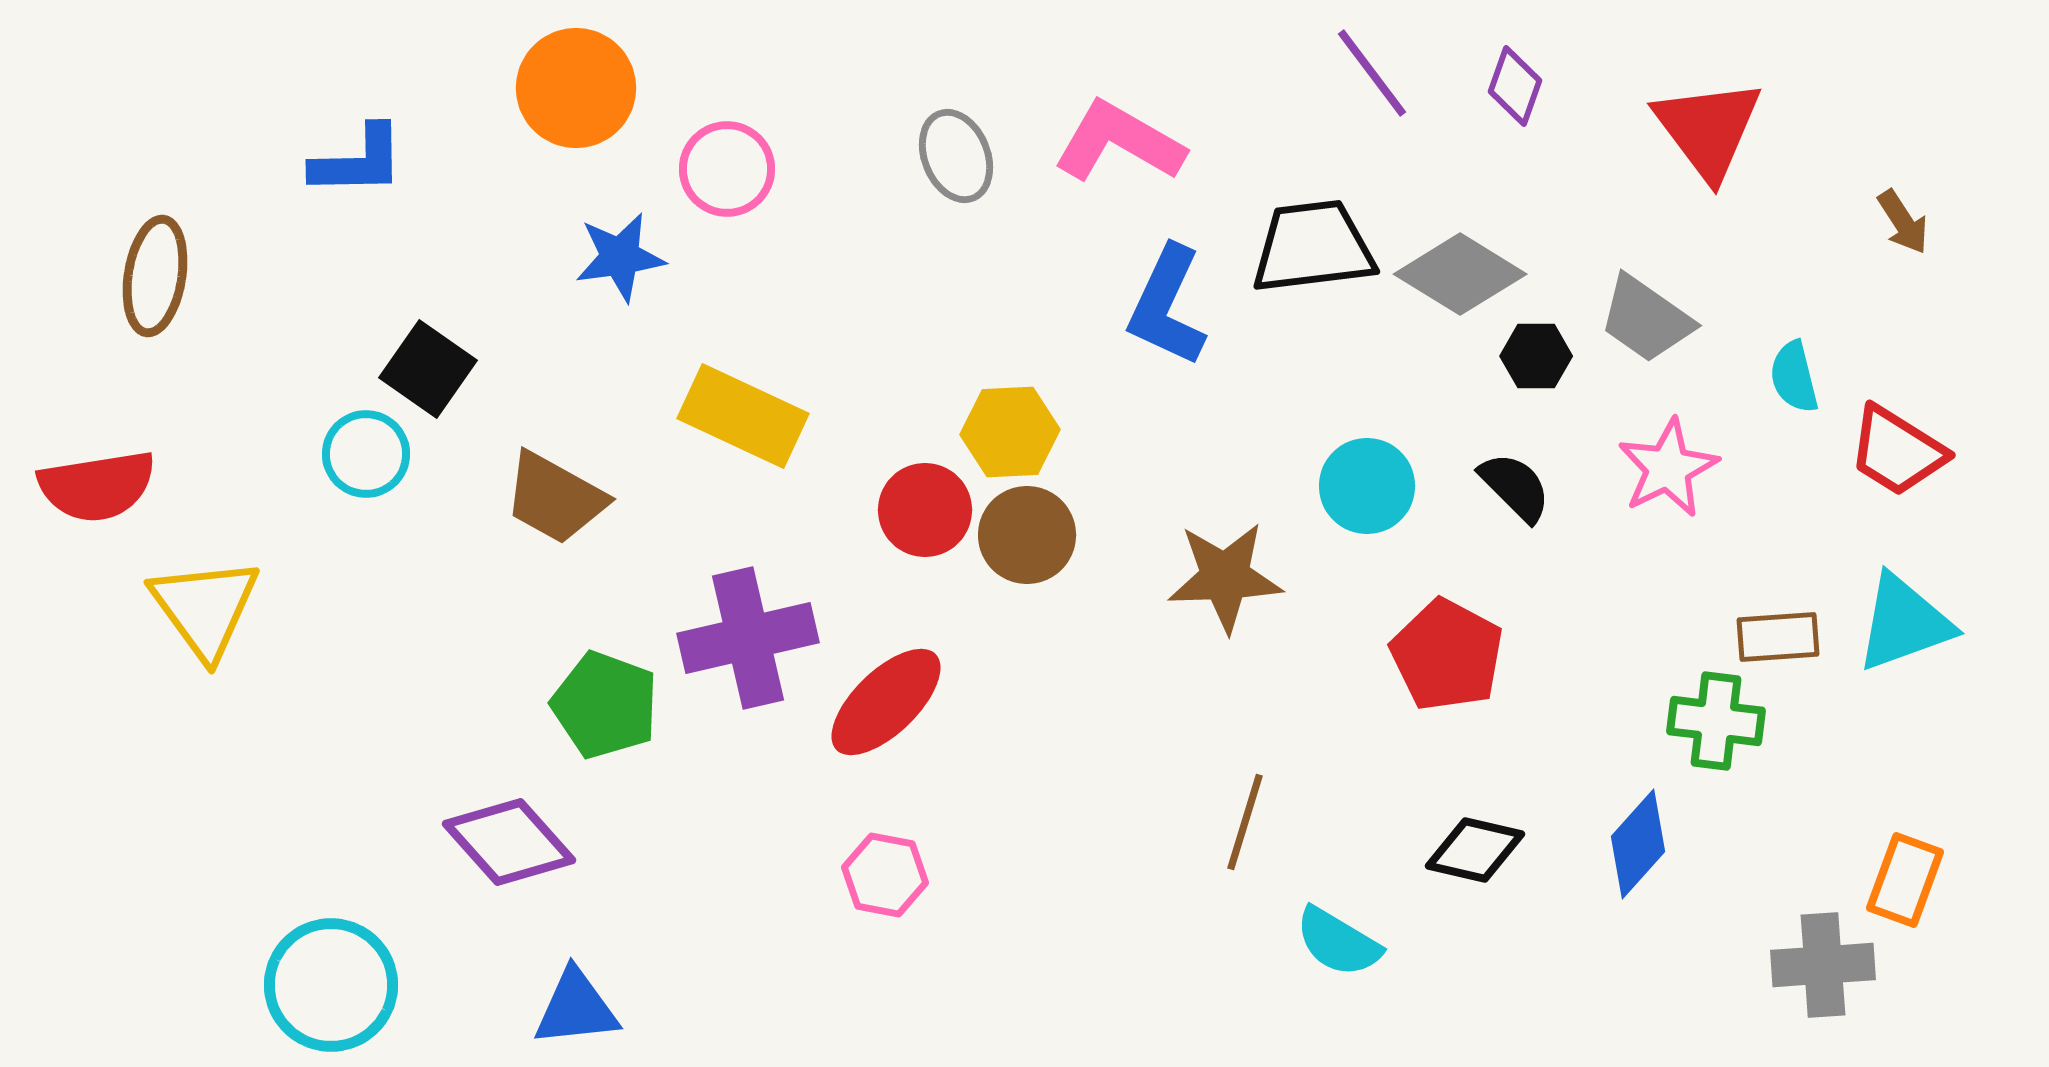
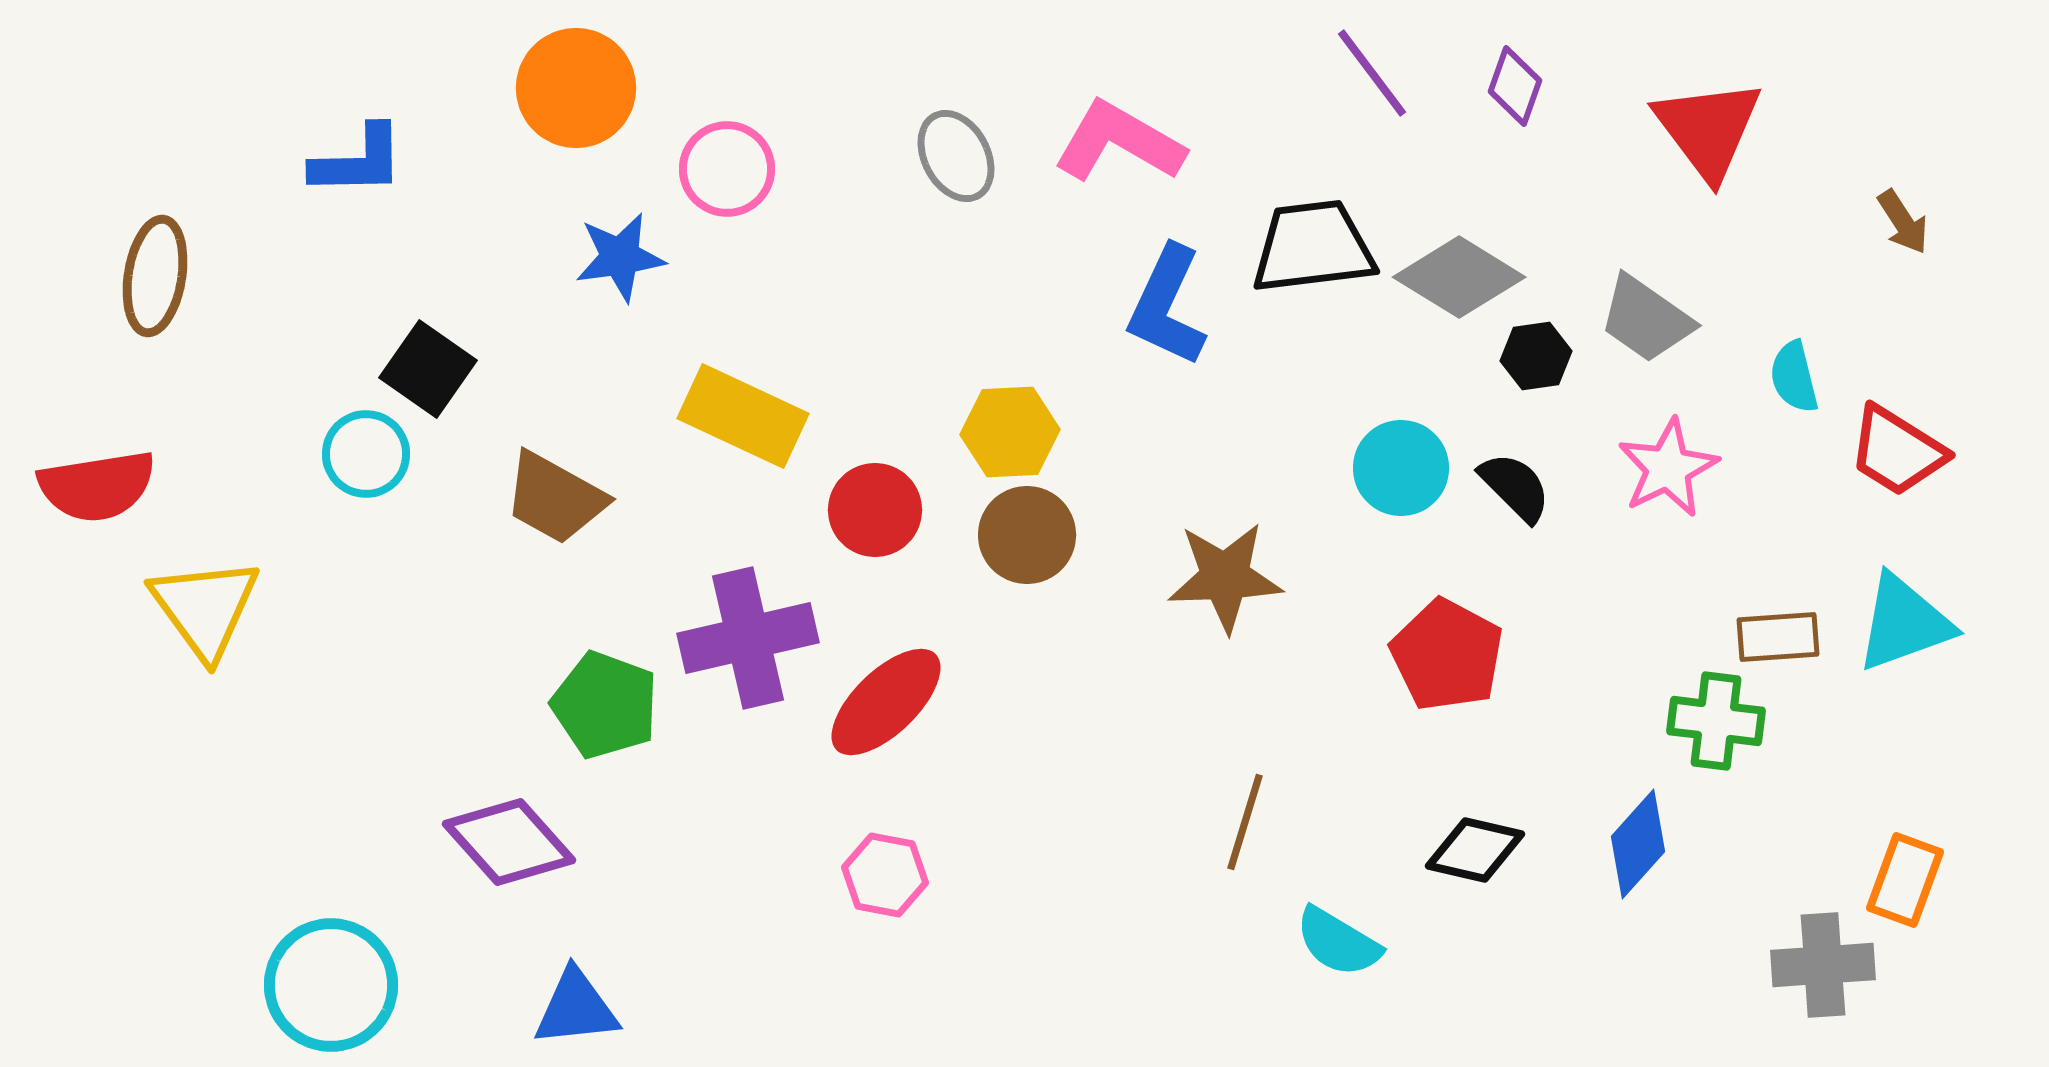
gray ellipse at (956, 156): rotated 6 degrees counterclockwise
gray diamond at (1460, 274): moved 1 px left, 3 px down
black hexagon at (1536, 356): rotated 8 degrees counterclockwise
cyan circle at (1367, 486): moved 34 px right, 18 px up
red circle at (925, 510): moved 50 px left
